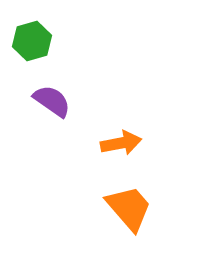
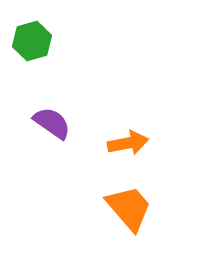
purple semicircle: moved 22 px down
orange arrow: moved 7 px right
